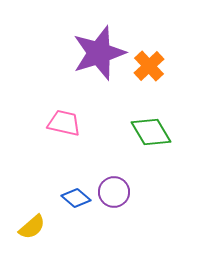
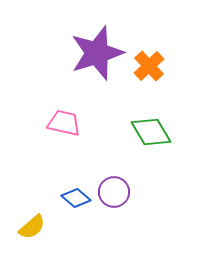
purple star: moved 2 px left
